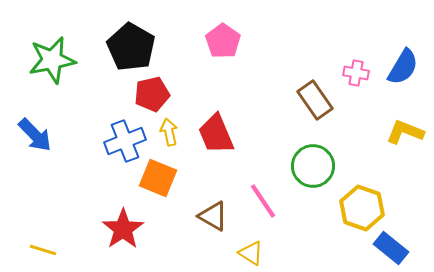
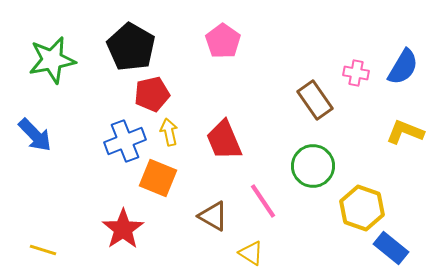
red trapezoid: moved 8 px right, 6 px down
